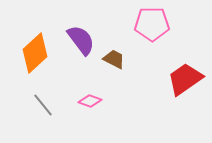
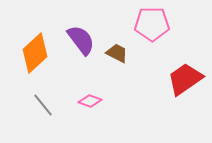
brown trapezoid: moved 3 px right, 6 px up
